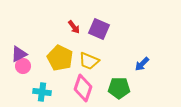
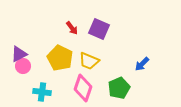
red arrow: moved 2 px left, 1 px down
green pentagon: rotated 25 degrees counterclockwise
